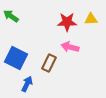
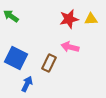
red star: moved 2 px right, 3 px up; rotated 12 degrees counterclockwise
